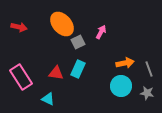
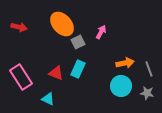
red triangle: rotated 14 degrees clockwise
